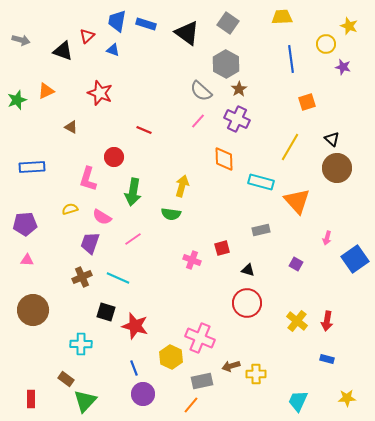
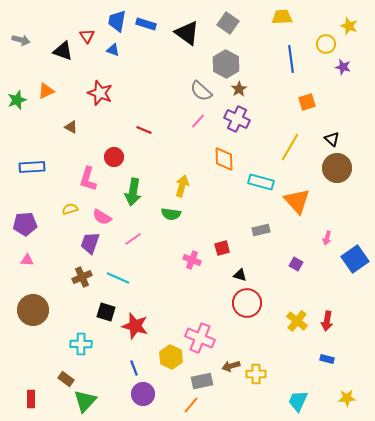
red triangle at (87, 36): rotated 21 degrees counterclockwise
black triangle at (248, 270): moved 8 px left, 5 px down
